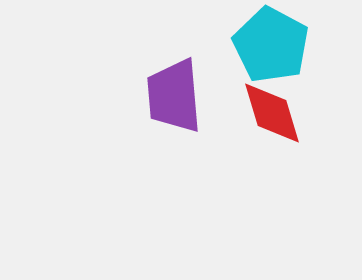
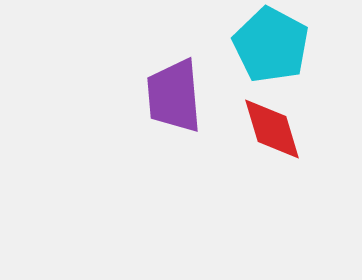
red diamond: moved 16 px down
